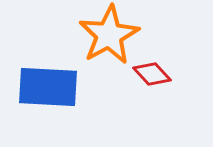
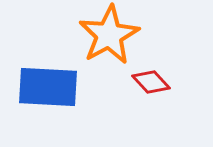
red diamond: moved 1 px left, 8 px down
